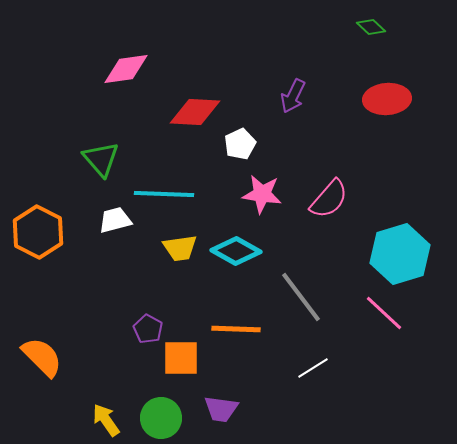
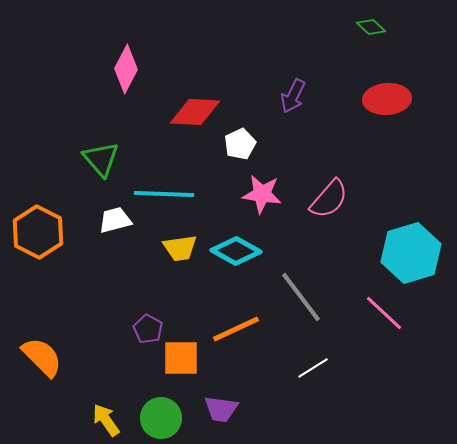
pink diamond: rotated 54 degrees counterclockwise
cyan hexagon: moved 11 px right, 1 px up
orange line: rotated 27 degrees counterclockwise
